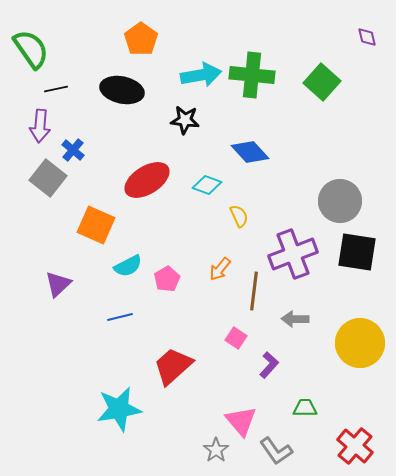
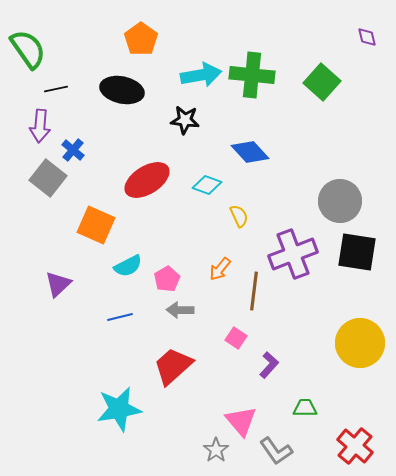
green semicircle: moved 3 px left
gray arrow: moved 115 px left, 9 px up
